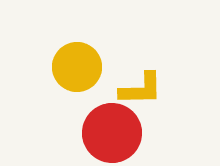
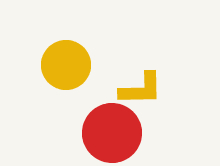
yellow circle: moved 11 px left, 2 px up
